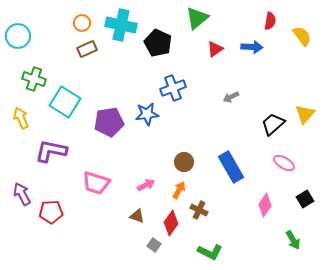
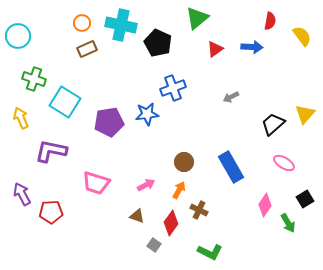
green arrow: moved 5 px left, 17 px up
